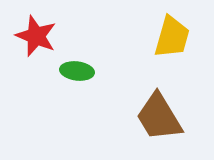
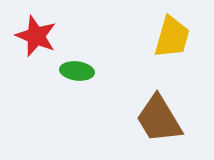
brown trapezoid: moved 2 px down
